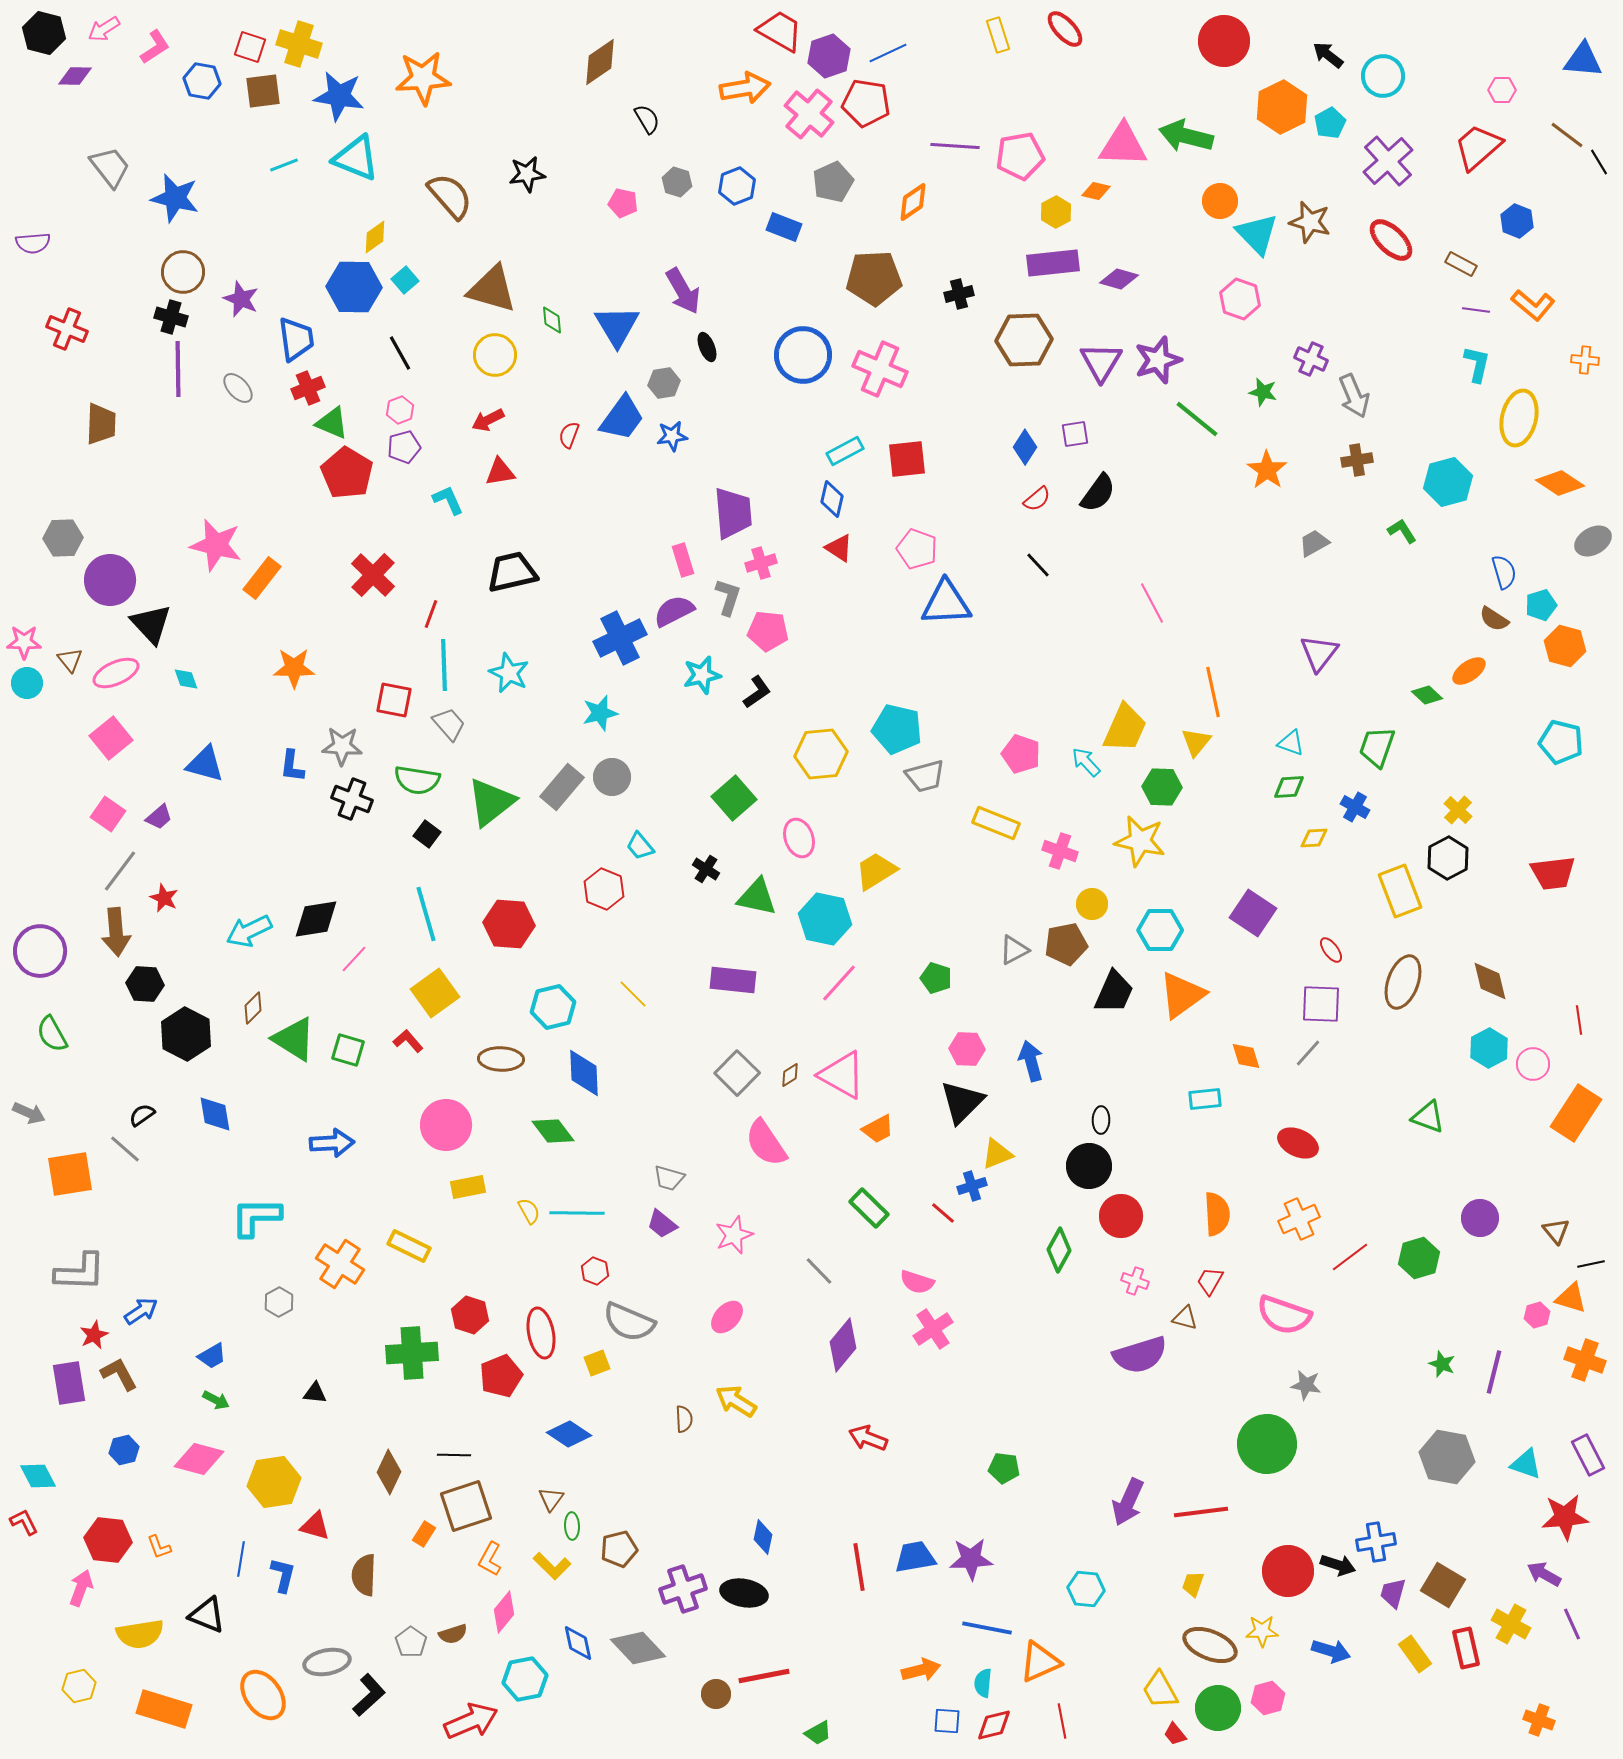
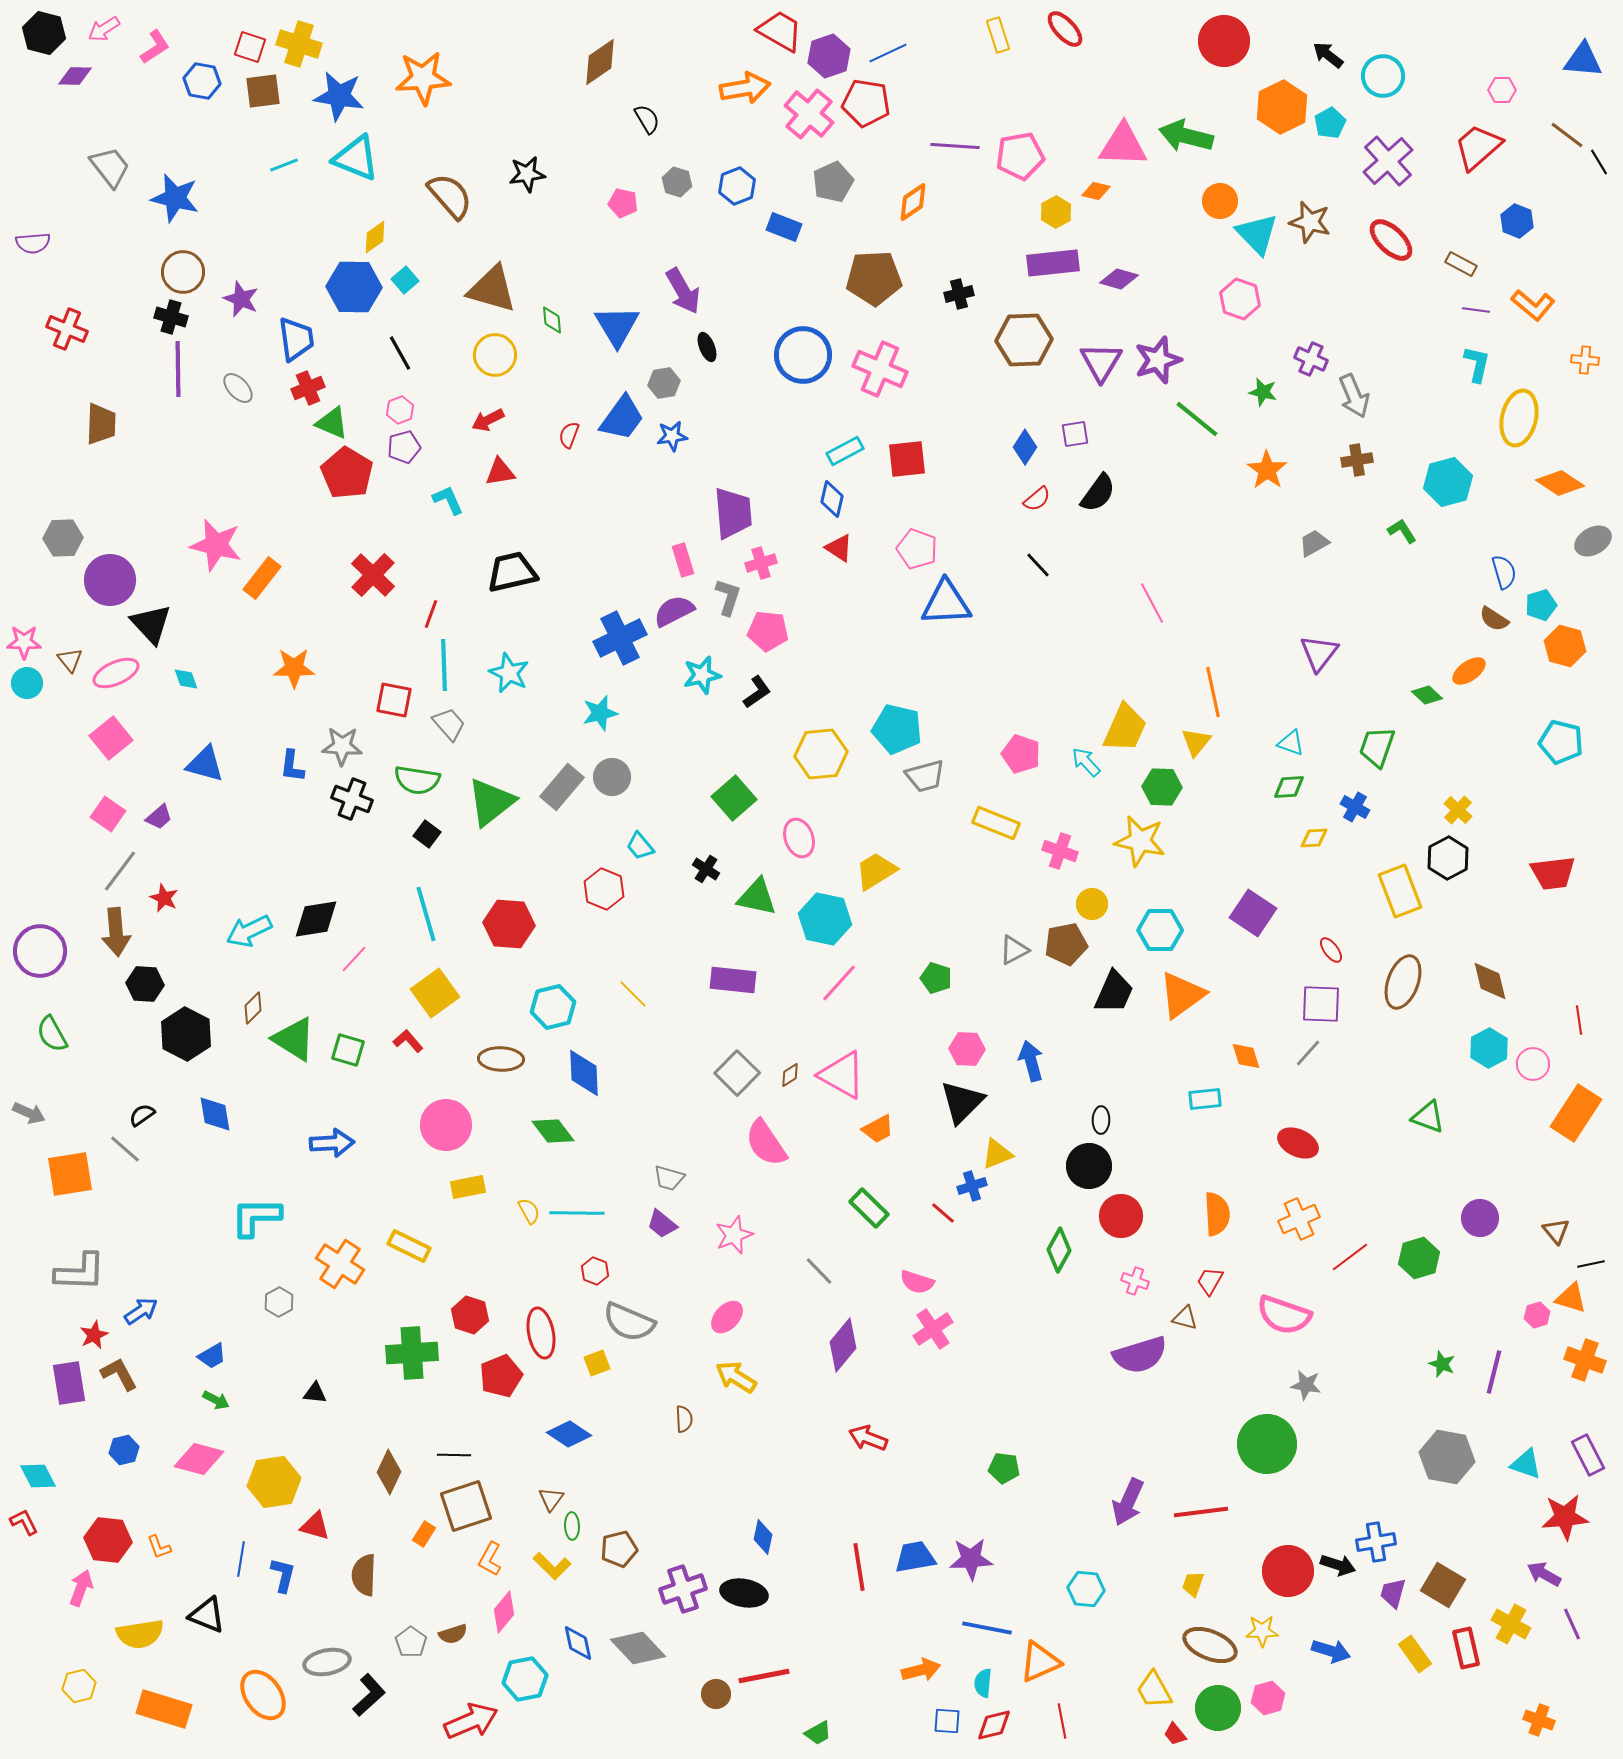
yellow arrow at (736, 1401): moved 24 px up
yellow trapezoid at (1160, 1690): moved 6 px left
